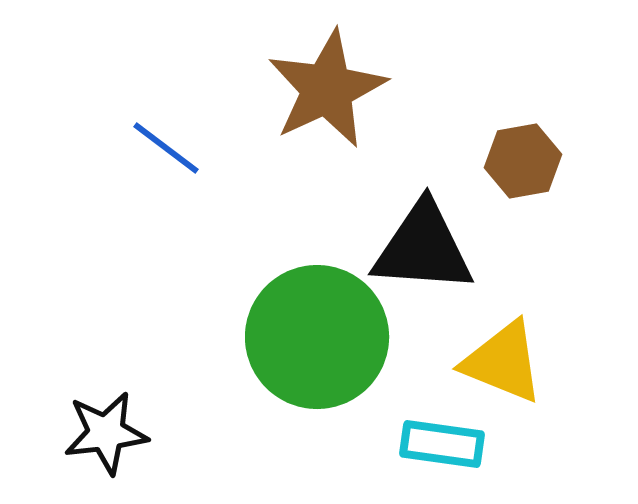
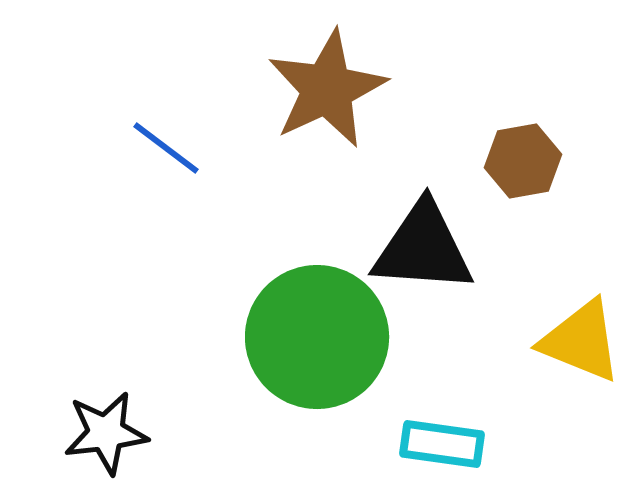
yellow triangle: moved 78 px right, 21 px up
